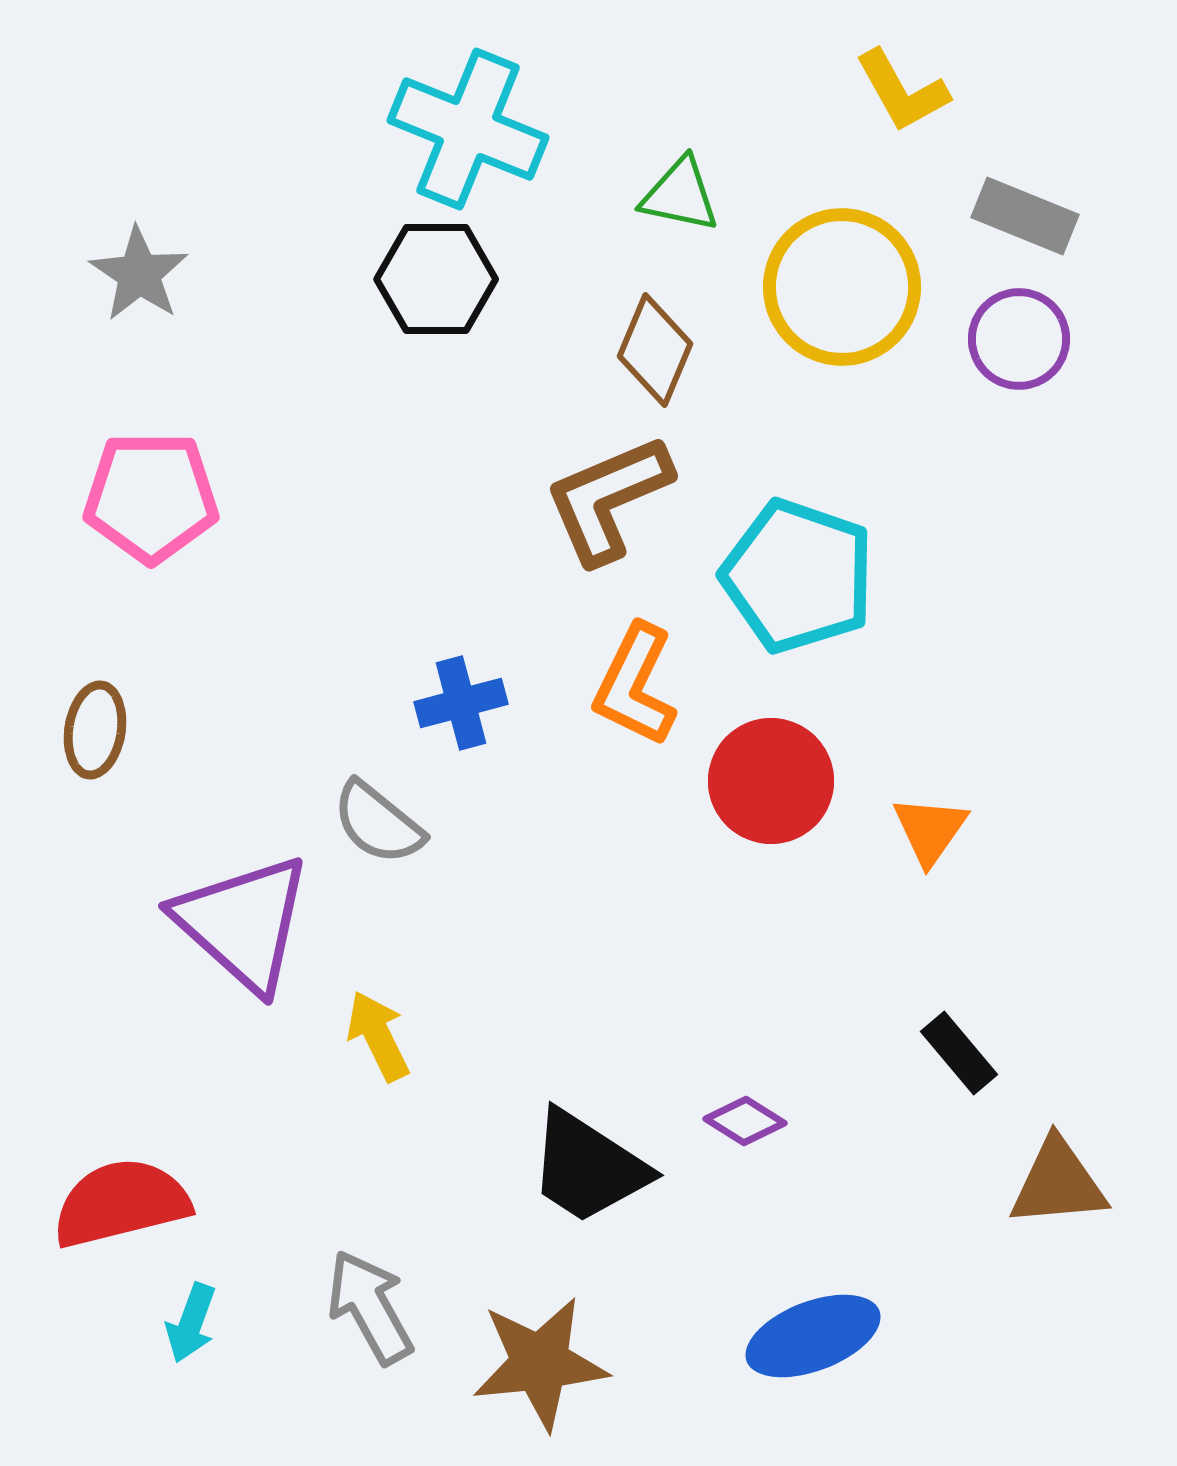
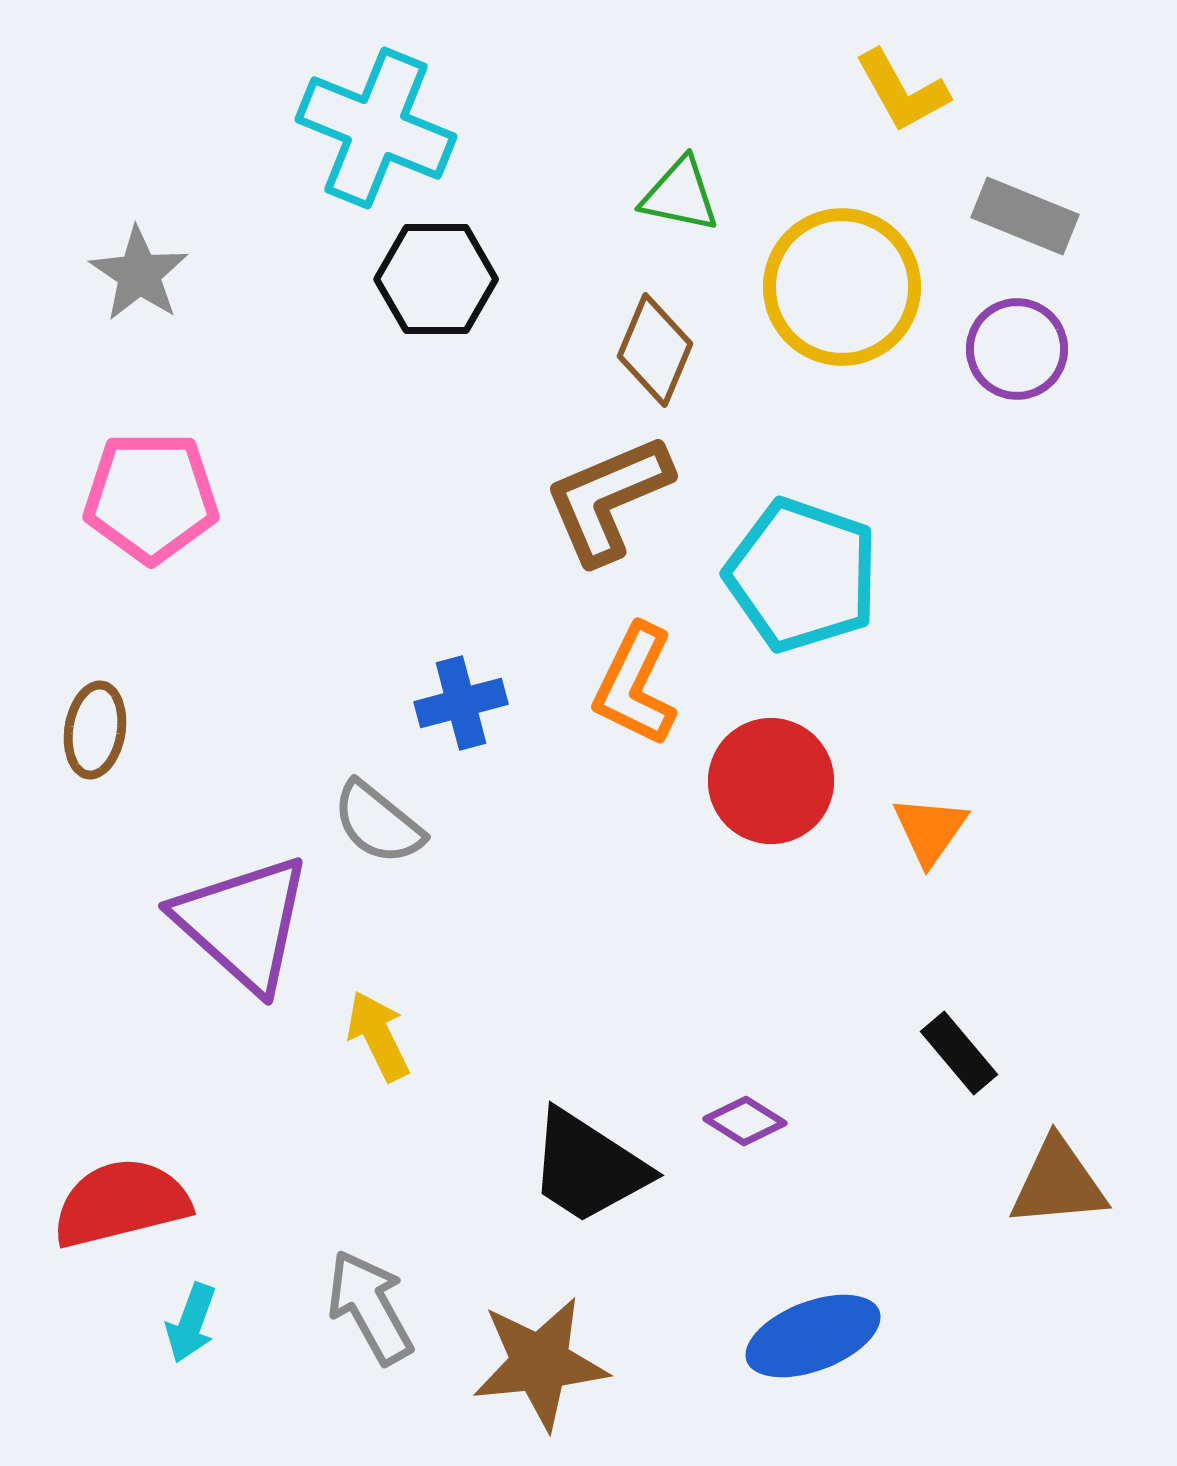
cyan cross: moved 92 px left, 1 px up
purple circle: moved 2 px left, 10 px down
cyan pentagon: moved 4 px right, 1 px up
